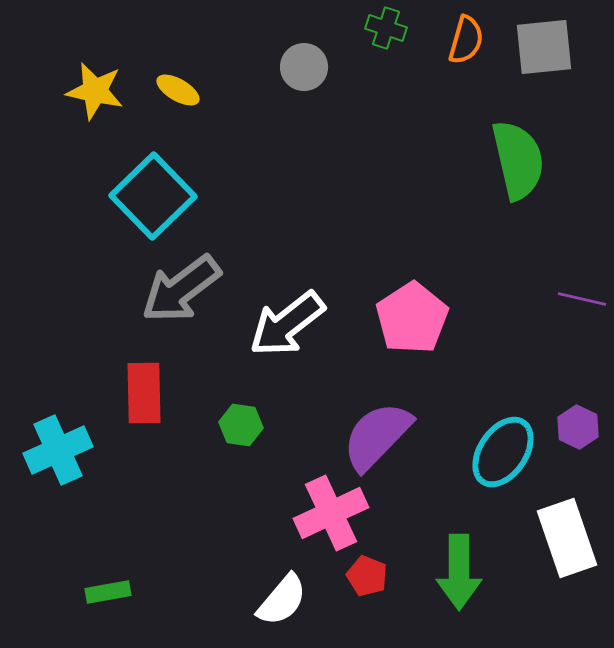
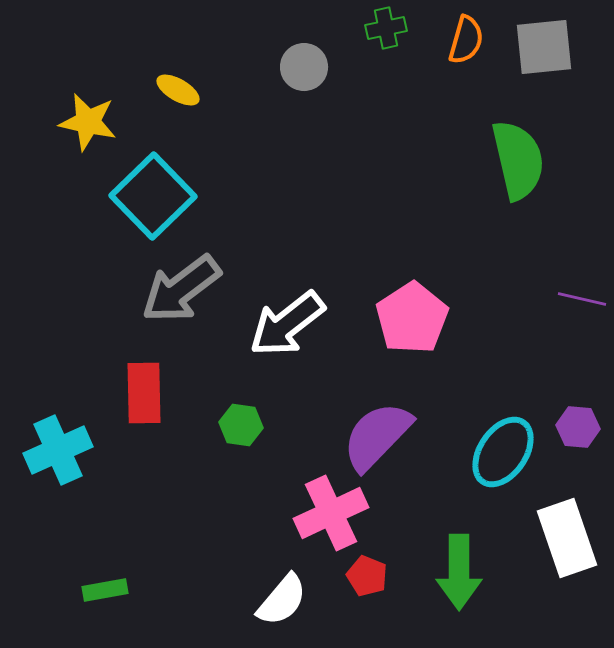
green cross: rotated 30 degrees counterclockwise
yellow star: moved 7 px left, 31 px down
purple hexagon: rotated 21 degrees counterclockwise
green rectangle: moved 3 px left, 2 px up
